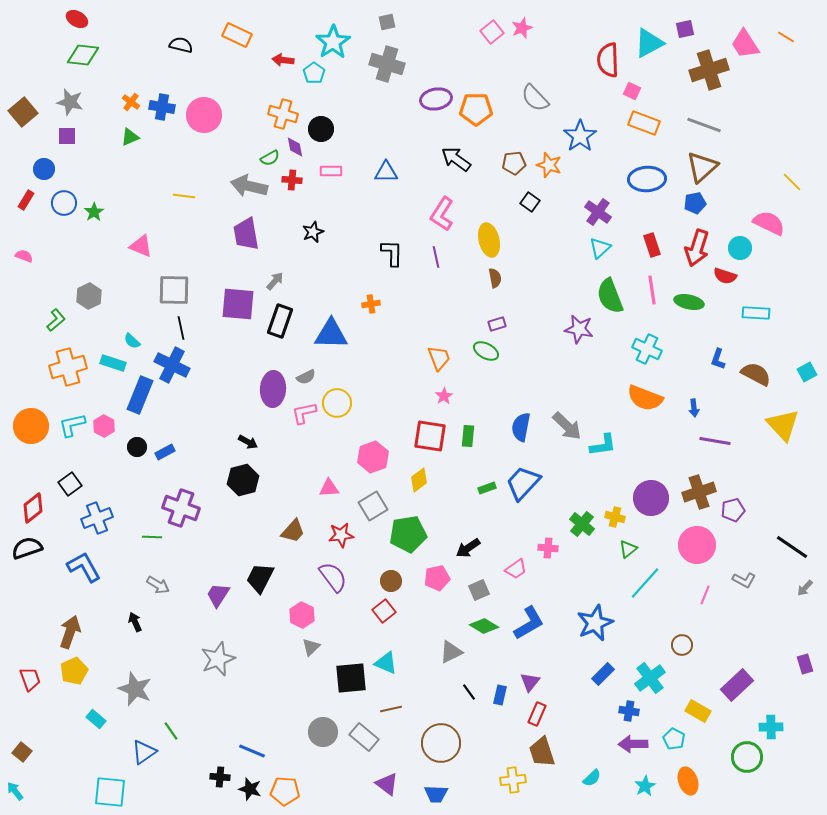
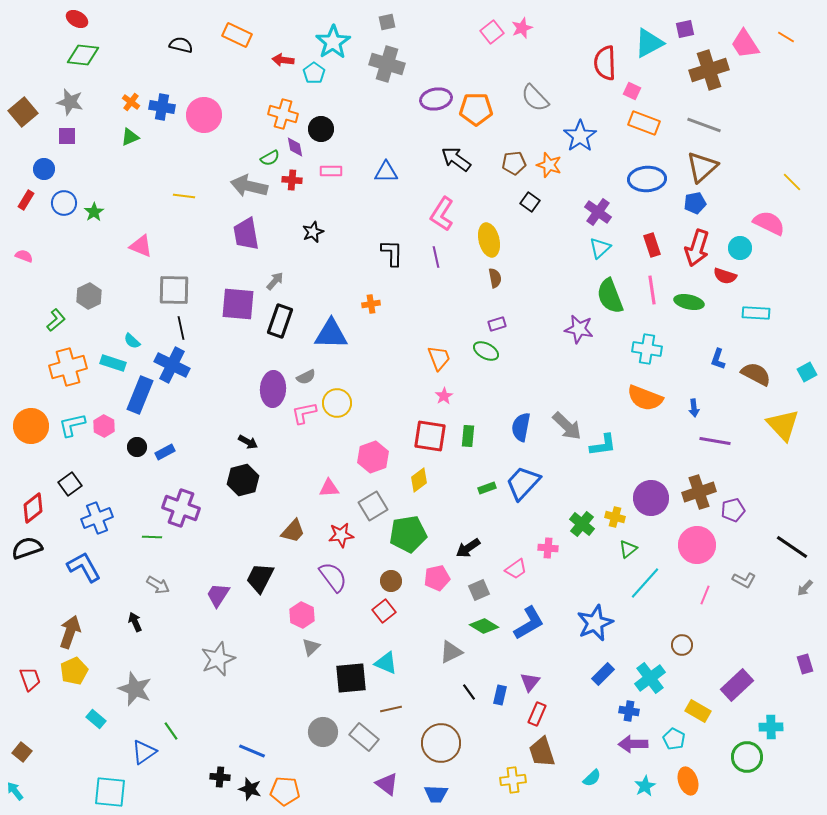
red semicircle at (608, 60): moved 3 px left, 3 px down
cyan cross at (647, 349): rotated 16 degrees counterclockwise
